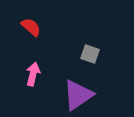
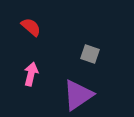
pink arrow: moved 2 px left
